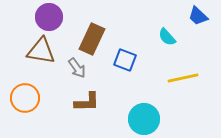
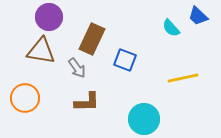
cyan semicircle: moved 4 px right, 9 px up
